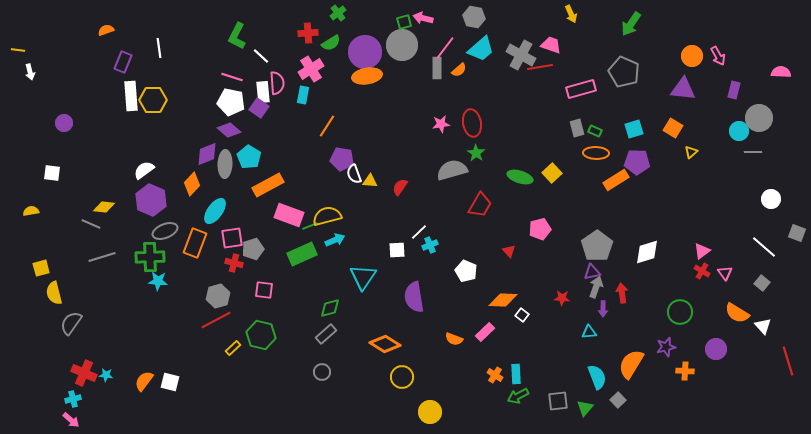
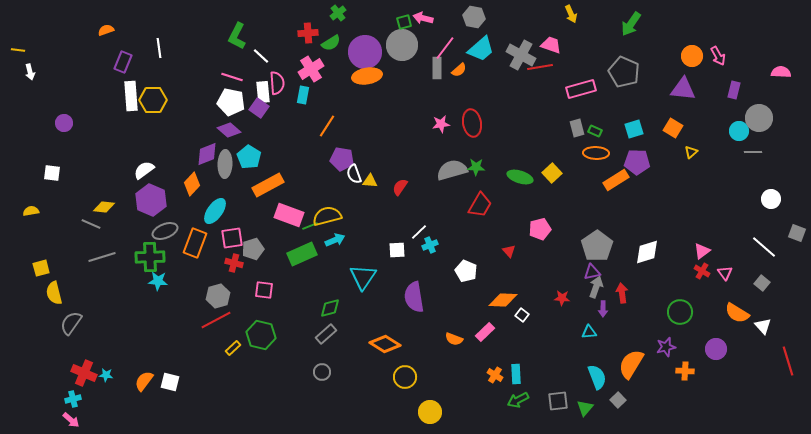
green star at (476, 153): moved 14 px down; rotated 30 degrees counterclockwise
yellow circle at (402, 377): moved 3 px right
green arrow at (518, 396): moved 4 px down
